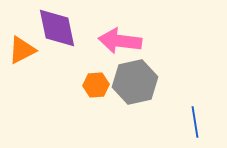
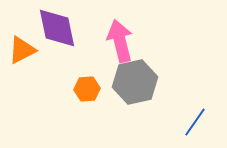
pink arrow: rotated 69 degrees clockwise
orange hexagon: moved 9 px left, 4 px down
blue line: rotated 44 degrees clockwise
